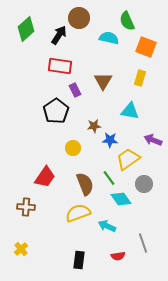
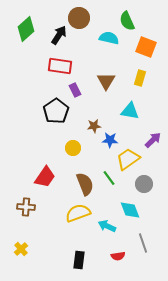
brown triangle: moved 3 px right
purple arrow: rotated 114 degrees clockwise
cyan diamond: moved 9 px right, 11 px down; rotated 15 degrees clockwise
